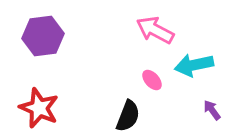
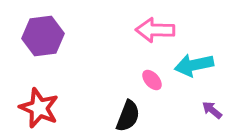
pink arrow: rotated 27 degrees counterclockwise
purple arrow: rotated 15 degrees counterclockwise
